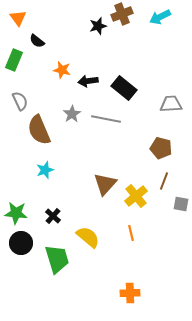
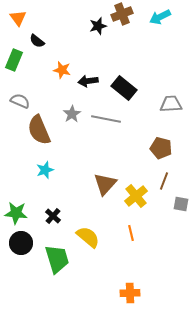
gray semicircle: rotated 42 degrees counterclockwise
